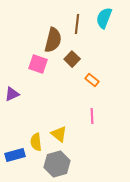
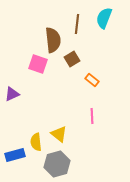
brown semicircle: rotated 20 degrees counterclockwise
brown square: rotated 14 degrees clockwise
